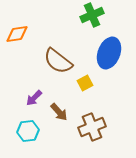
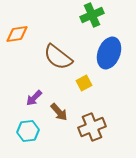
brown semicircle: moved 4 px up
yellow square: moved 1 px left
